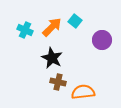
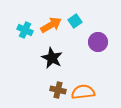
cyan square: rotated 16 degrees clockwise
orange arrow: moved 1 px left, 2 px up; rotated 15 degrees clockwise
purple circle: moved 4 px left, 2 px down
brown cross: moved 8 px down
